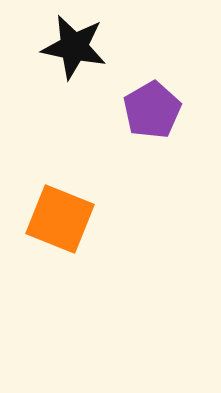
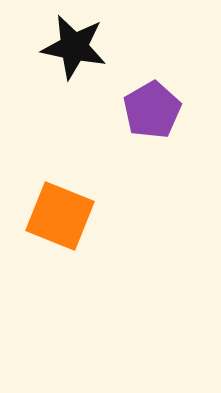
orange square: moved 3 px up
